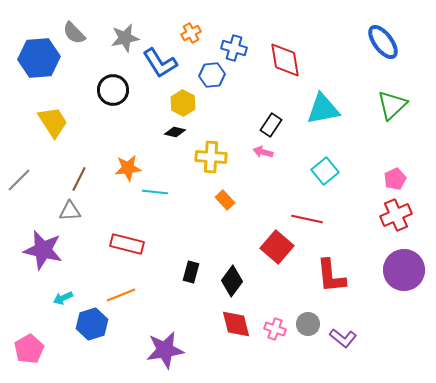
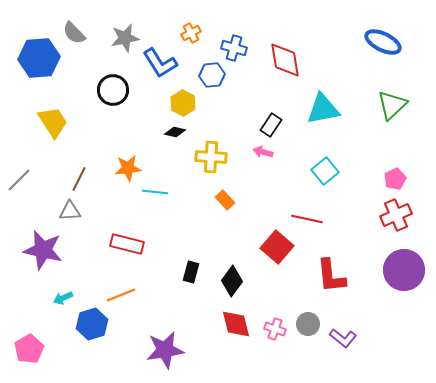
blue ellipse at (383, 42): rotated 27 degrees counterclockwise
